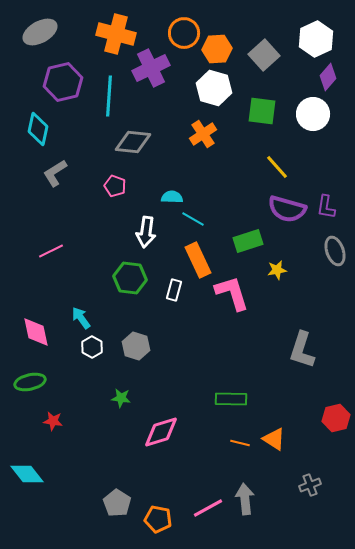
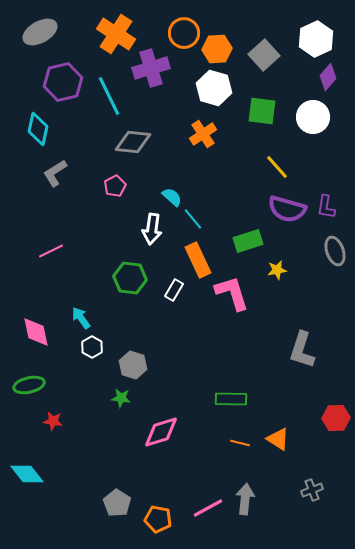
orange cross at (116, 34): rotated 18 degrees clockwise
purple cross at (151, 68): rotated 9 degrees clockwise
cyan line at (109, 96): rotated 30 degrees counterclockwise
white circle at (313, 114): moved 3 px down
pink pentagon at (115, 186): rotated 25 degrees clockwise
cyan semicircle at (172, 197): rotated 40 degrees clockwise
cyan line at (193, 219): rotated 20 degrees clockwise
white arrow at (146, 232): moved 6 px right, 3 px up
white rectangle at (174, 290): rotated 15 degrees clockwise
gray hexagon at (136, 346): moved 3 px left, 19 px down
green ellipse at (30, 382): moved 1 px left, 3 px down
red hexagon at (336, 418): rotated 12 degrees clockwise
orange triangle at (274, 439): moved 4 px right
gray cross at (310, 485): moved 2 px right, 5 px down
gray arrow at (245, 499): rotated 12 degrees clockwise
